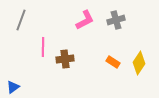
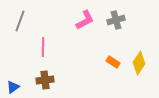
gray line: moved 1 px left, 1 px down
brown cross: moved 20 px left, 21 px down
